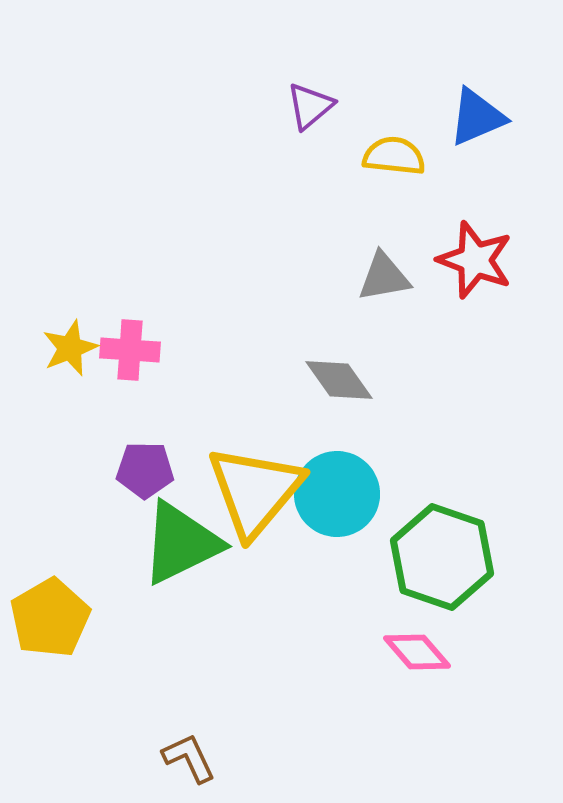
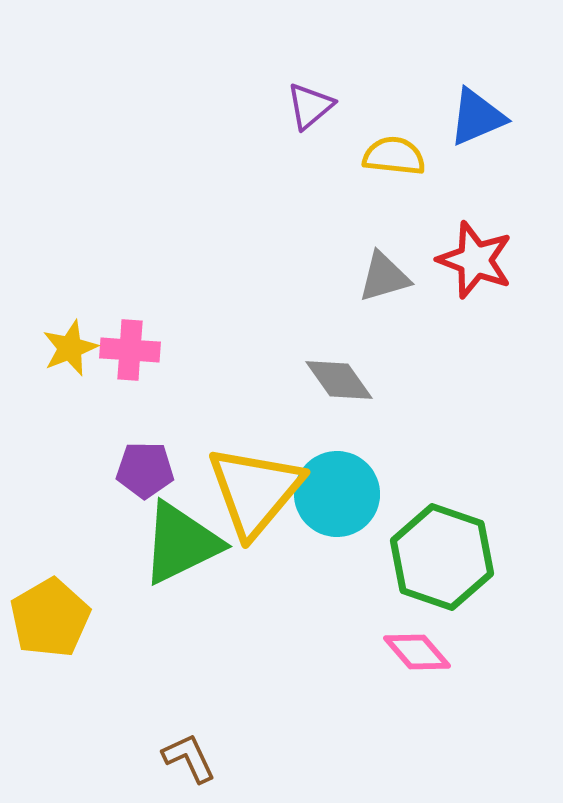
gray triangle: rotated 6 degrees counterclockwise
